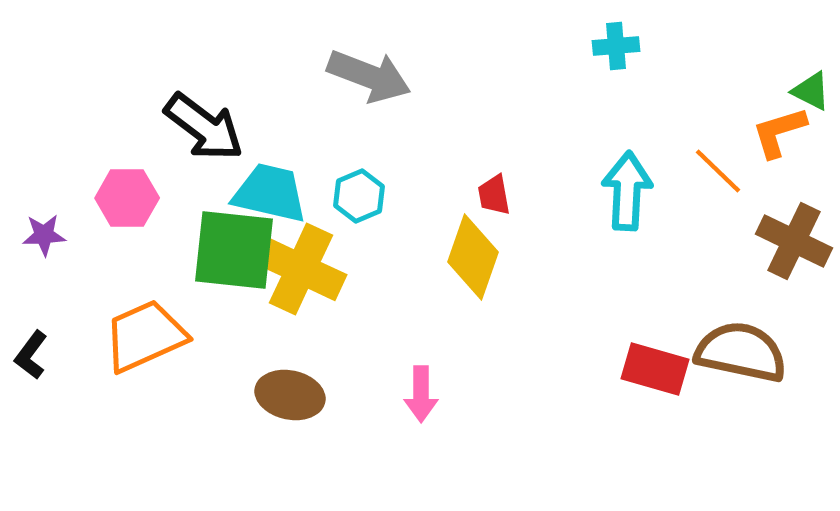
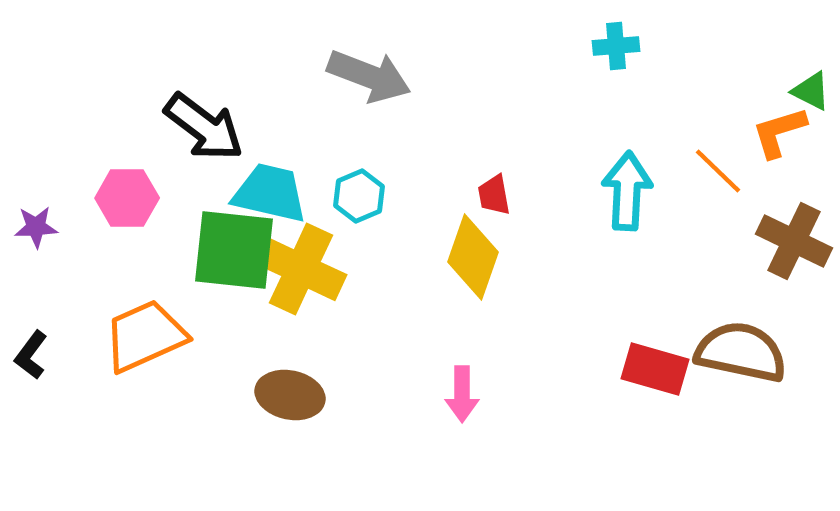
purple star: moved 8 px left, 8 px up
pink arrow: moved 41 px right
